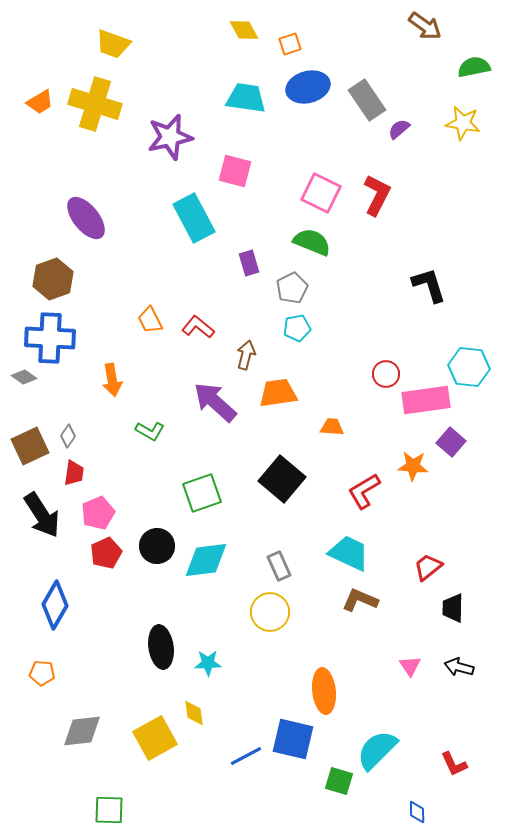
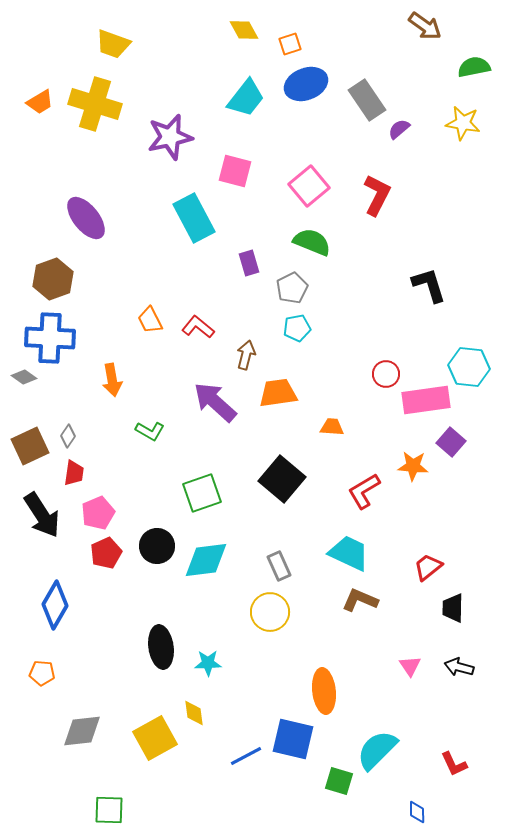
blue ellipse at (308, 87): moved 2 px left, 3 px up; rotated 6 degrees counterclockwise
cyan trapezoid at (246, 98): rotated 120 degrees clockwise
pink square at (321, 193): moved 12 px left, 7 px up; rotated 24 degrees clockwise
